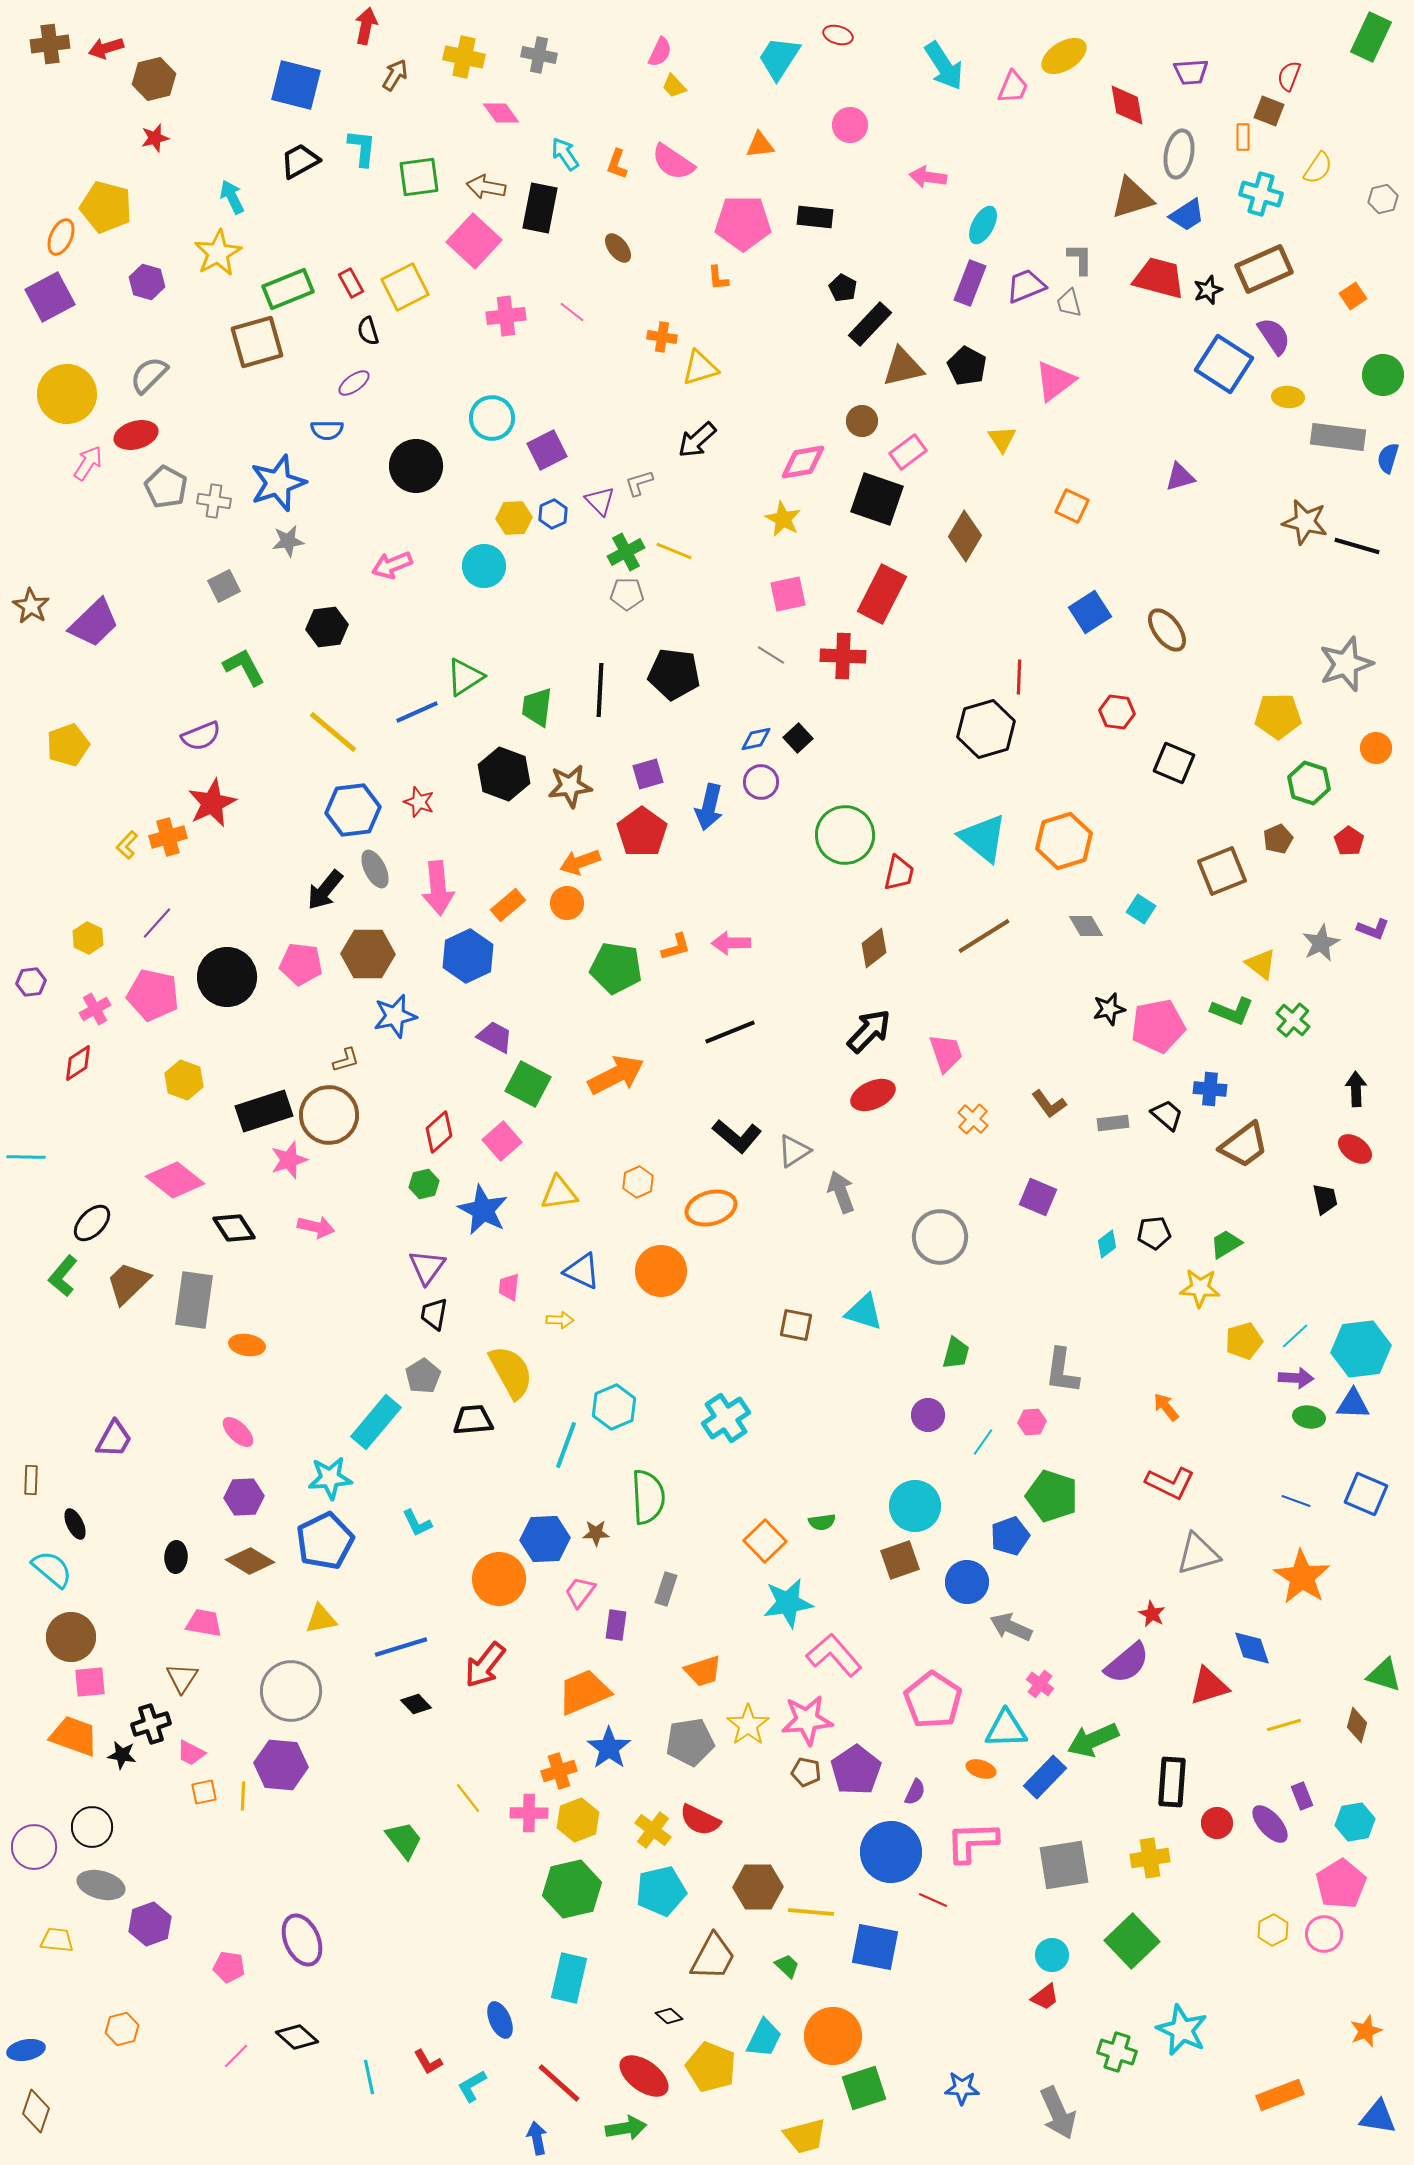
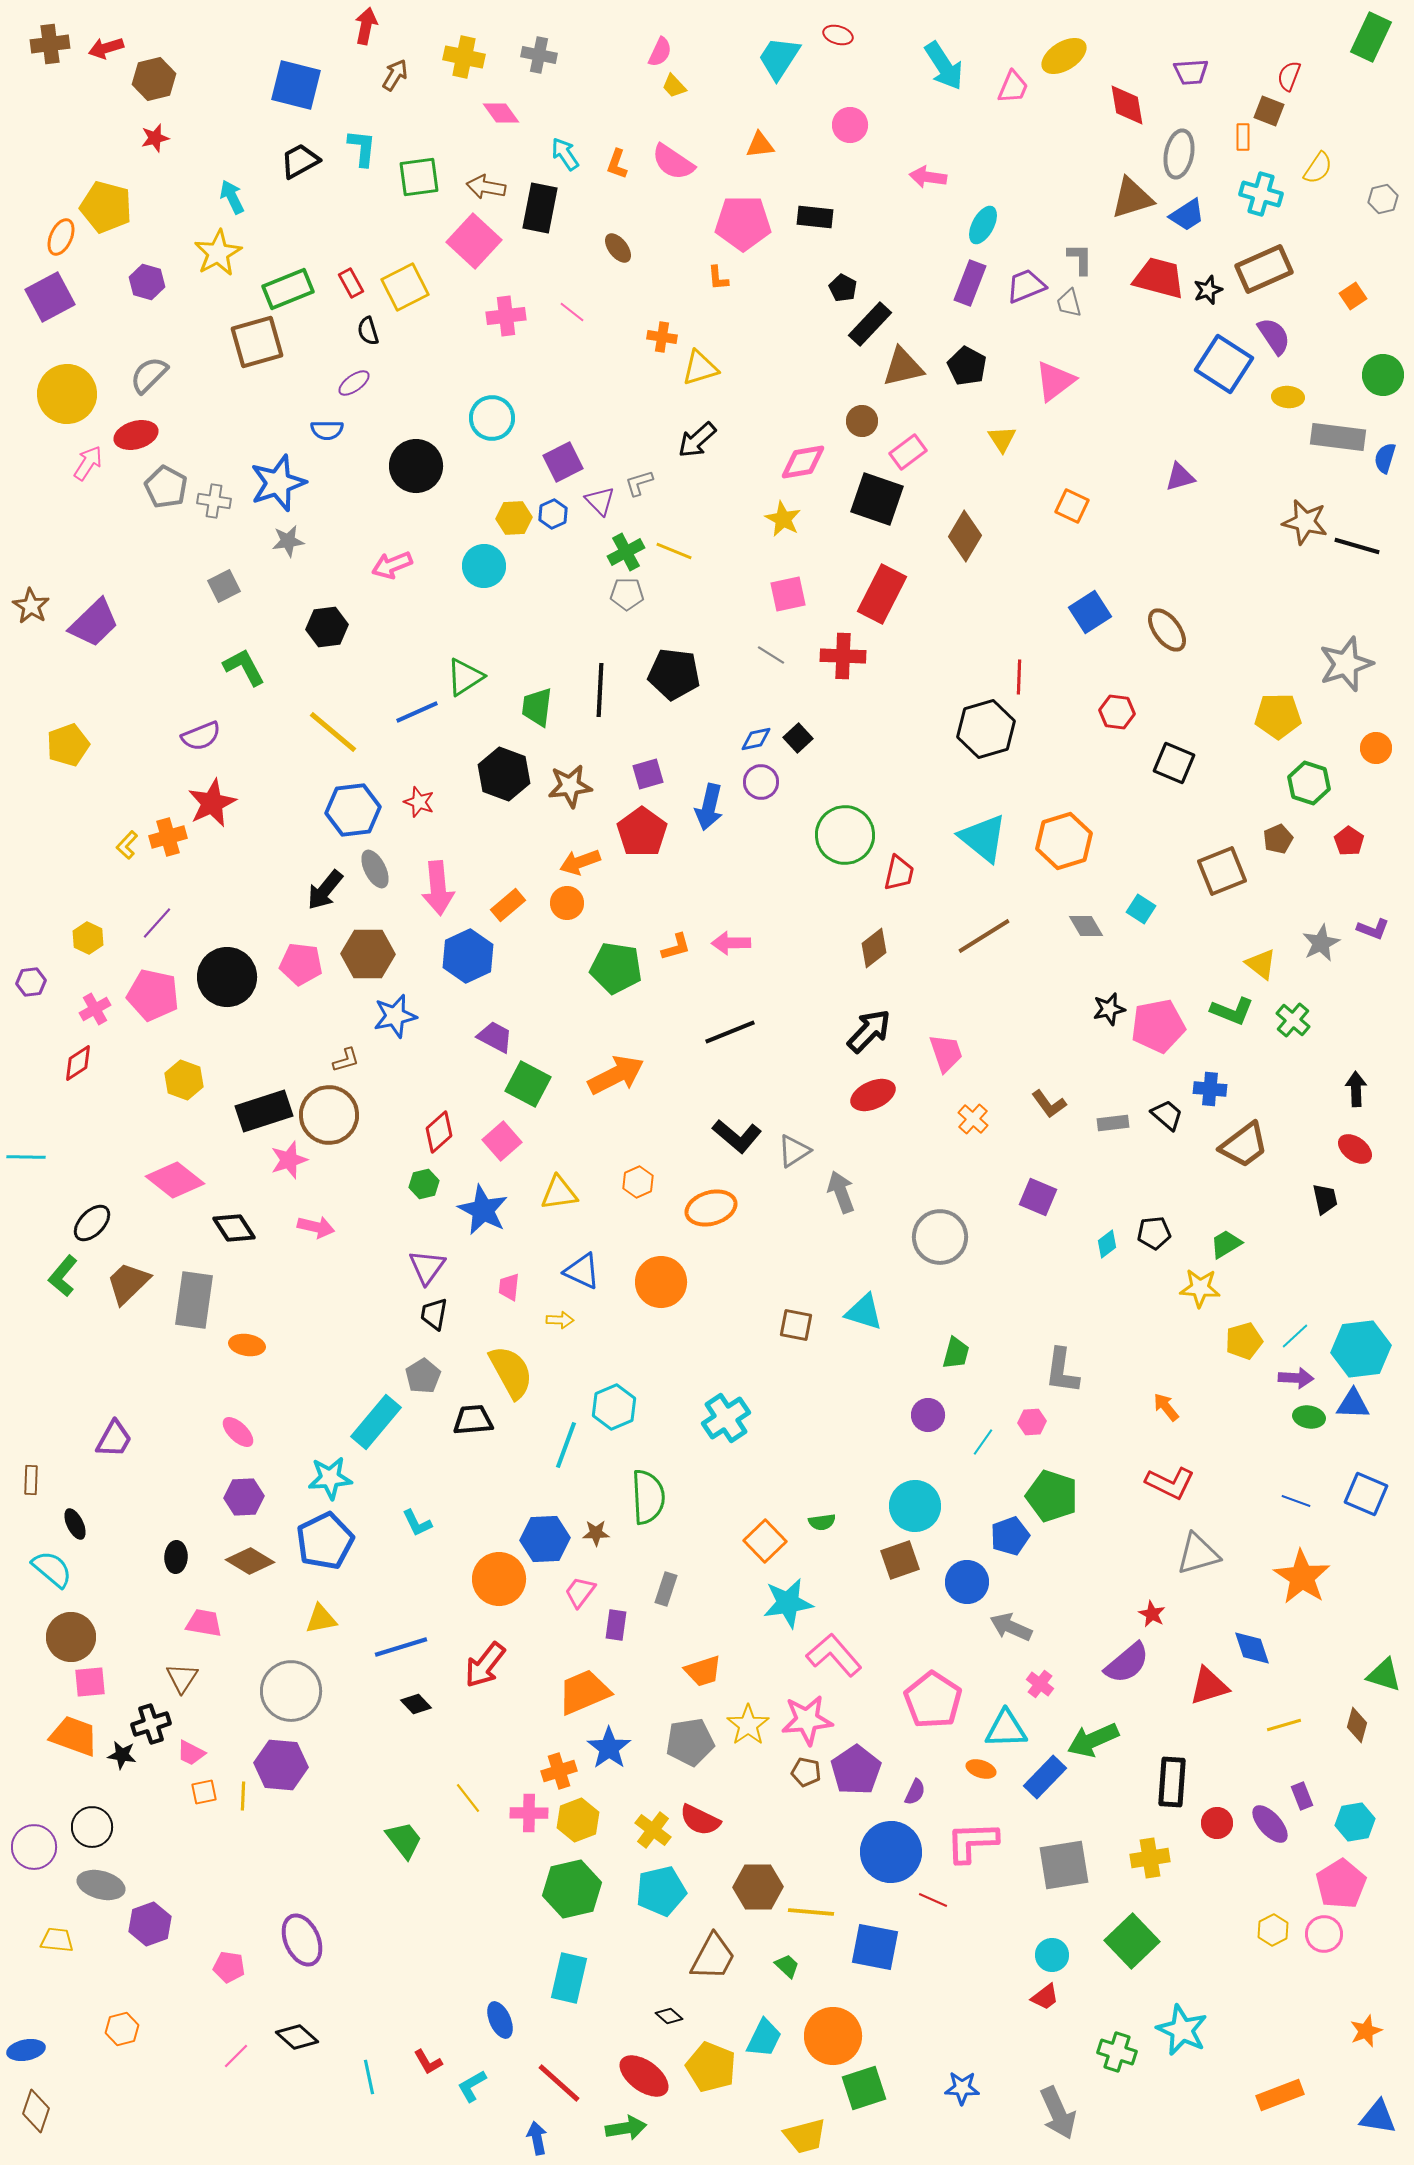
purple square at (547, 450): moved 16 px right, 12 px down
blue semicircle at (1388, 458): moved 3 px left
orange circle at (661, 1271): moved 11 px down
